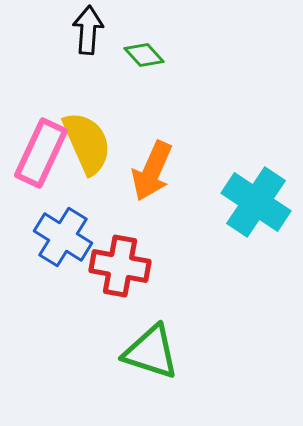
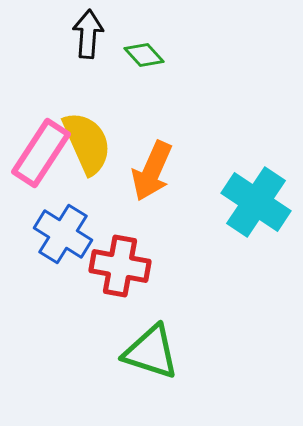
black arrow: moved 4 px down
pink rectangle: rotated 8 degrees clockwise
blue cross: moved 3 px up
